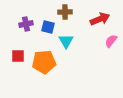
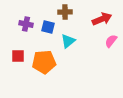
red arrow: moved 2 px right
purple cross: rotated 24 degrees clockwise
cyan triangle: moved 2 px right; rotated 21 degrees clockwise
